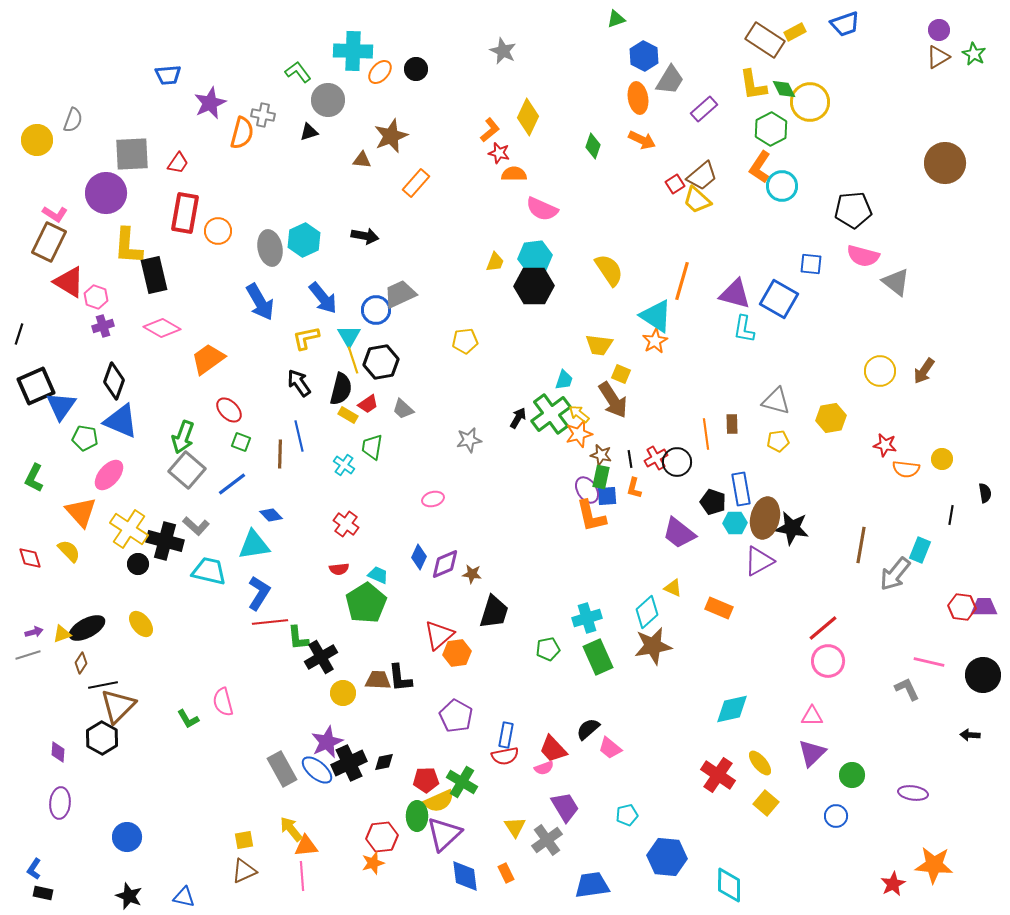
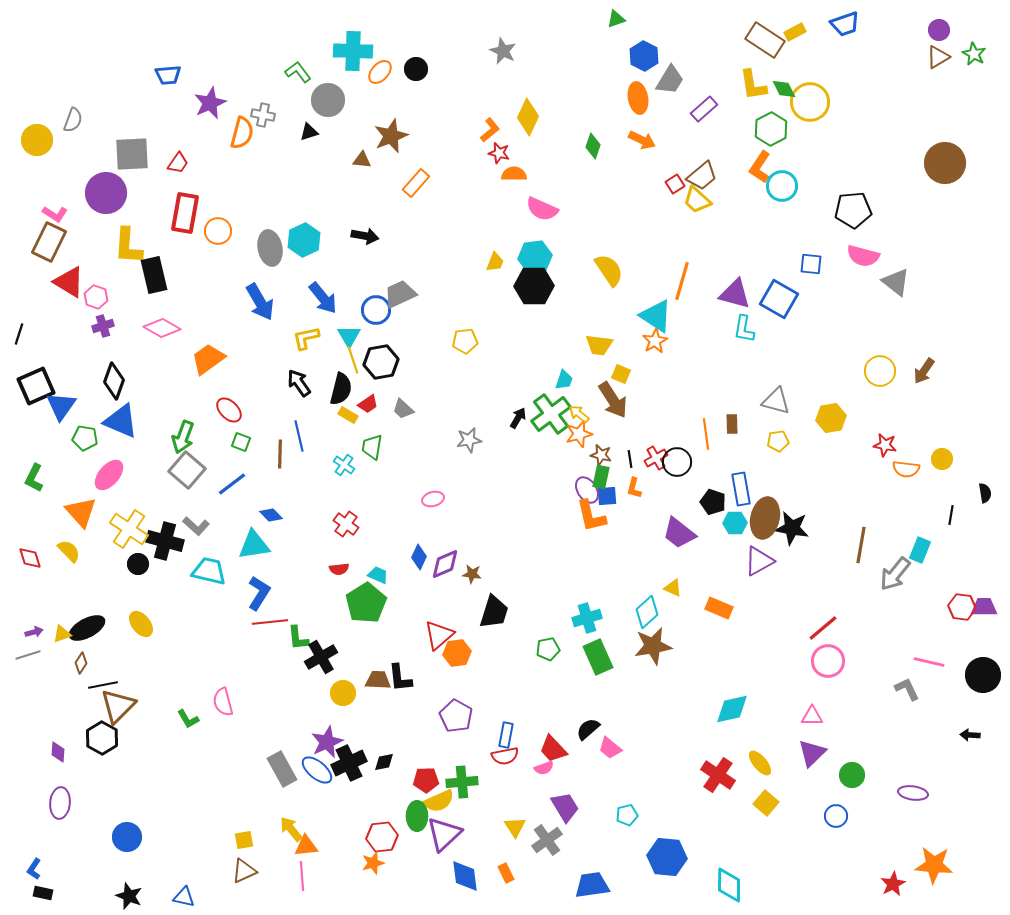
green cross at (462, 782): rotated 36 degrees counterclockwise
